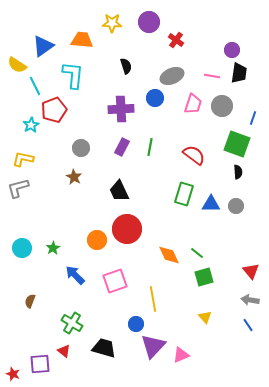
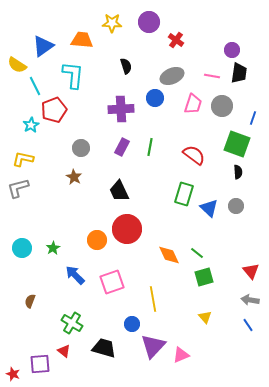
blue triangle at (211, 204): moved 2 px left, 4 px down; rotated 42 degrees clockwise
pink square at (115, 281): moved 3 px left, 1 px down
blue circle at (136, 324): moved 4 px left
